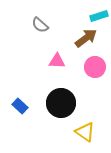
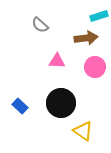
brown arrow: rotated 30 degrees clockwise
yellow triangle: moved 2 px left, 1 px up
